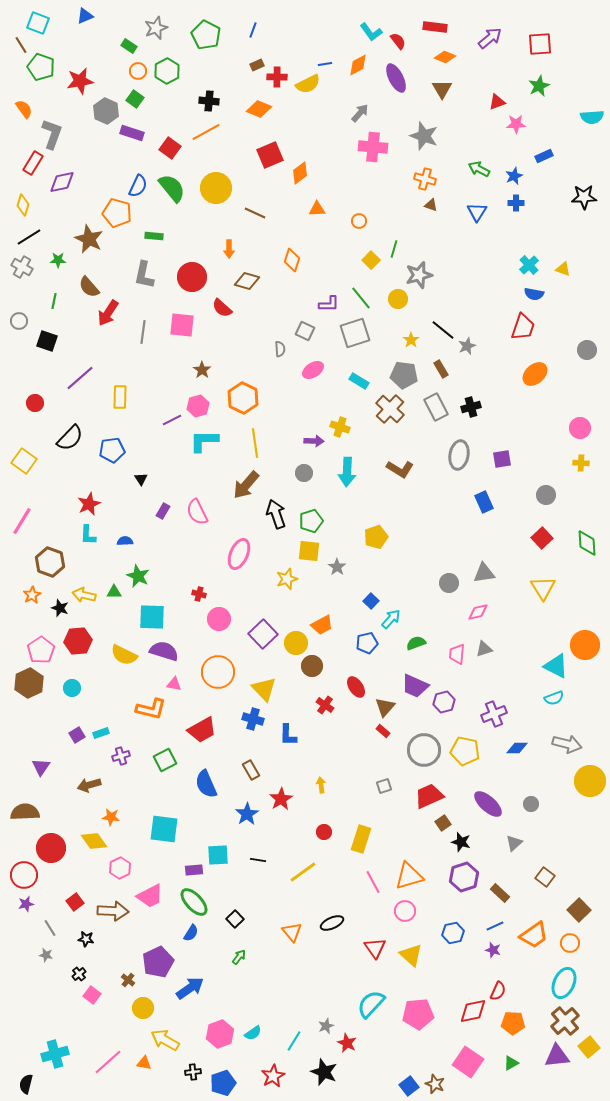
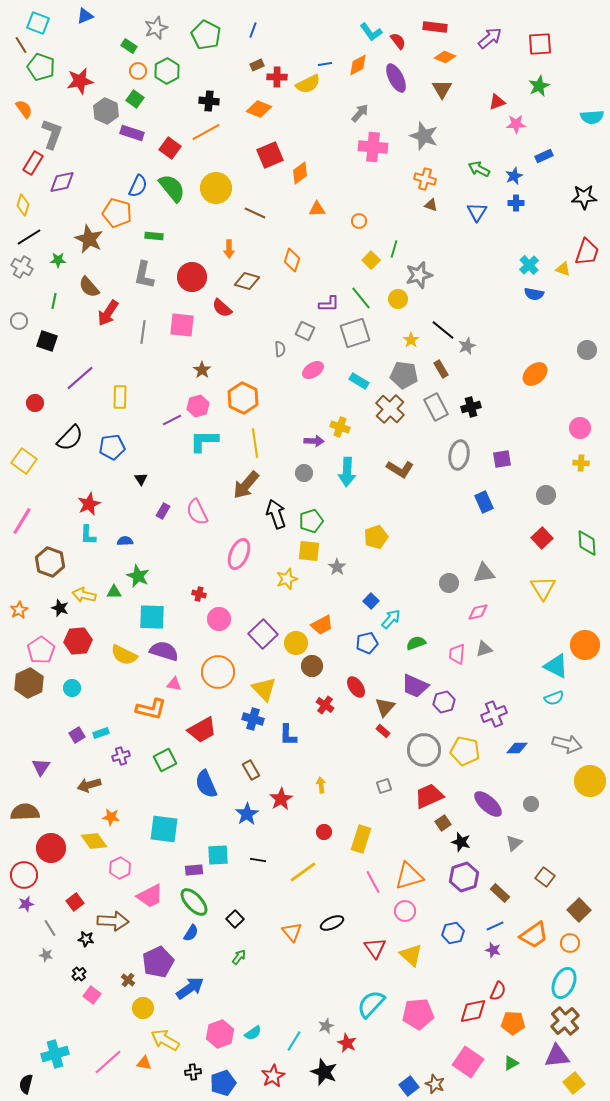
red trapezoid at (523, 327): moved 64 px right, 75 px up
blue pentagon at (112, 450): moved 3 px up
orange star at (32, 595): moved 13 px left, 15 px down
brown arrow at (113, 911): moved 10 px down
yellow square at (589, 1047): moved 15 px left, 36 px down
